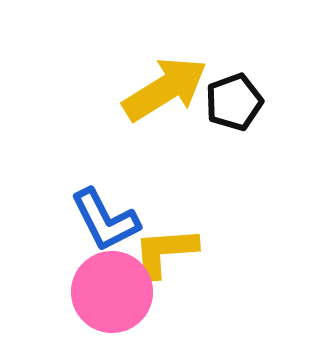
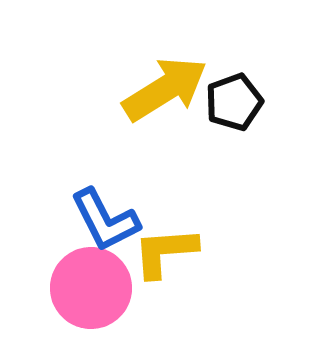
pink circle: moved 21 px left, 4 px up
